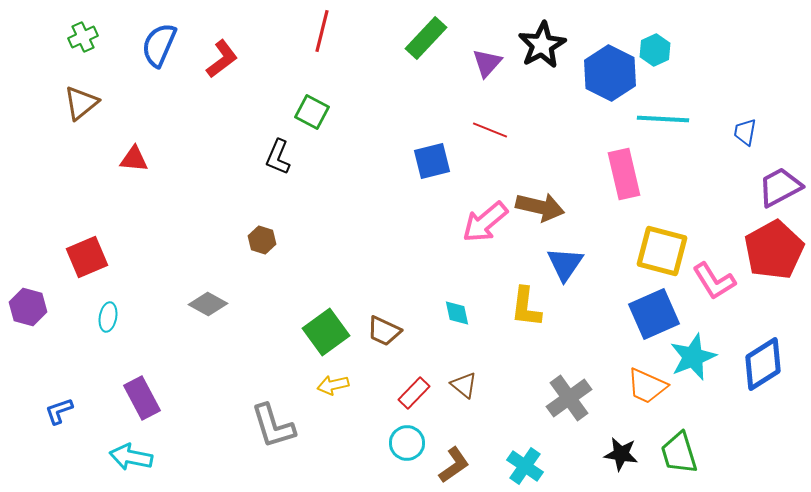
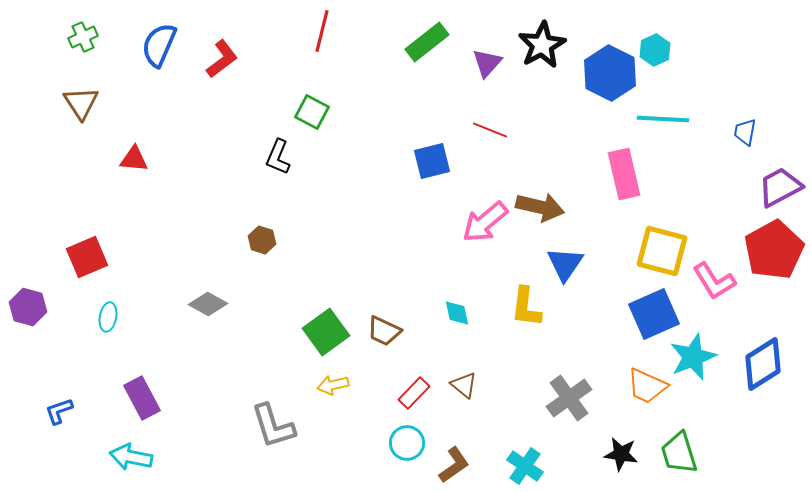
green rectangle at (426, 38): moved 1 px right, 4 px down; rotated 9 degrees clockwise
brown triangle at (81, 103): rotated 24 degrees counterclockwise
